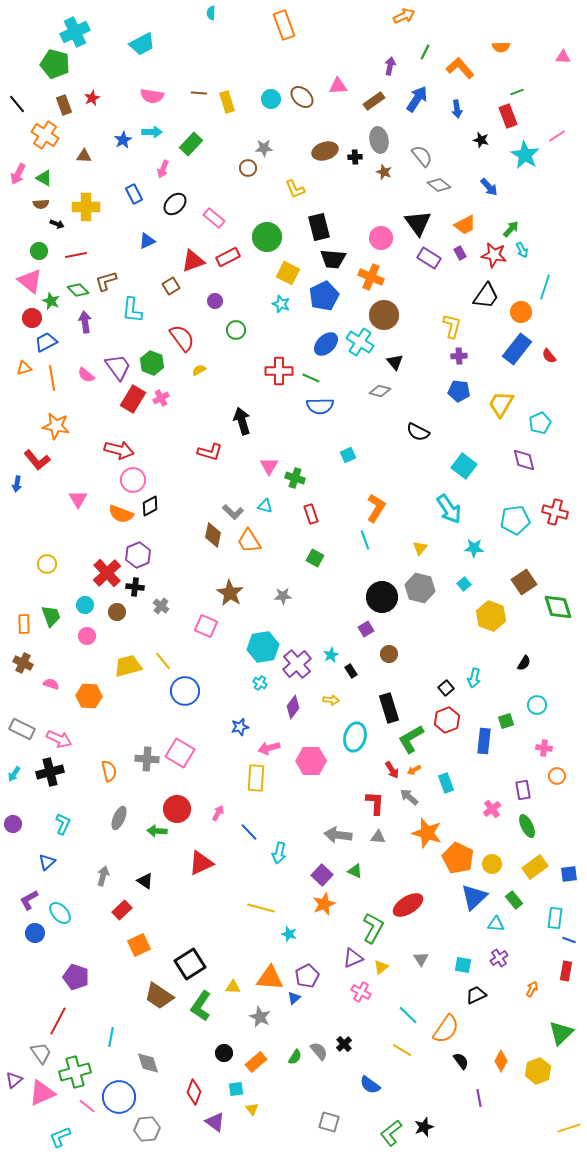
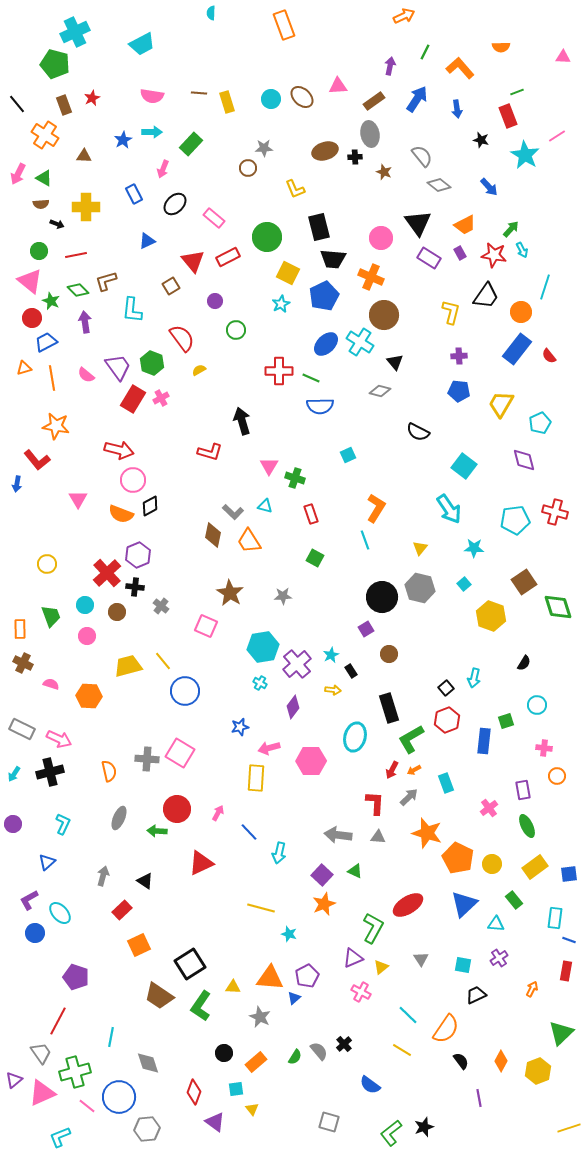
gray ellipse at (379, 140): moved 9 px left, 6 px up
red triangle at (193, 261): rotated 50 degrees counterclockwise
cyan star at (281, 304): rotated 24 degrees clockwise
yellow L-shape at (452, 326): moved 1 px left, 14 px up
orange rectangle at (24, 624): moved 4 px left, 5 px down
yellow arrow at (331, 700): moved 2 px right, 10 px up
red arrow at (392, 770): rotated 60 degrees clockwise
gray arrow at (409, 797): rotated 96 degrees clockwise
pink cross at (492, 809): moved 3 px left, 1 px up
blue triangle at (474, 897): moved 10 px left, 7 px down
